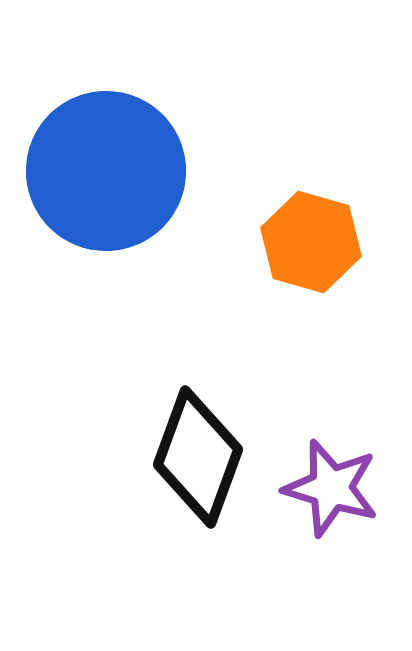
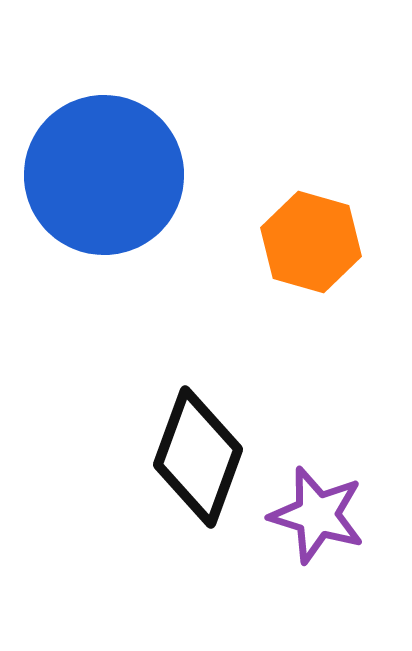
blue circle: moved 2 px left, 4 px down
purple star: moved 14 px left, 27 px down
